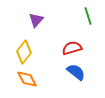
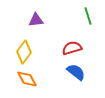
purple triangle: rotated 42 degrees clockwise
